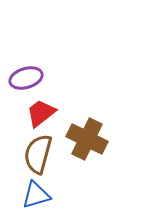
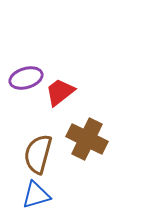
red trapezoid: moved 19 px right, 21 px up
